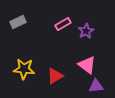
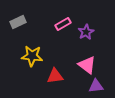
purple star: moved 1 px down
yellow star: moved 8 px right, 13 px up
red triangle: rotated 24 degrees clockwise
